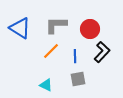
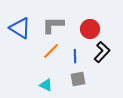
gray L-shape: moved 3 px left
